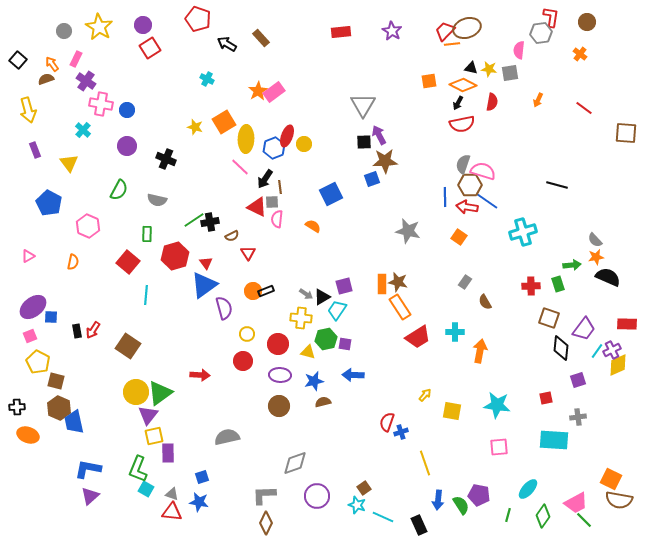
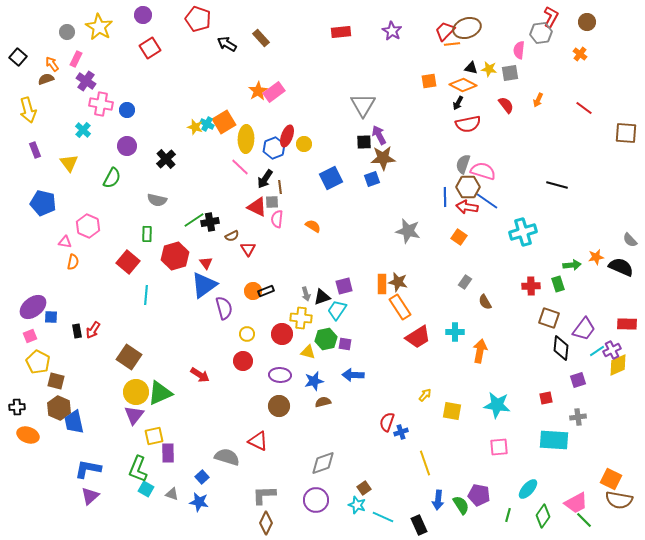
red L-shape at (551, 17): rotated 20 degrees clockwise
purple circle at (143, 25): moved 10 px up
gray circle at (64, 31): moved 3 px right, 1 px down
black square at (18, 60): moved 3 px up
cyan cross at (207, 79): moved 45 px down
red semicircle at (492, 102): moved 14 px right, 3 px down; rotated 48 degrees counterclockwise
red semicircle at (462, 124): moved 6 px right
black cross at (166, 159): rotated 24 degrees clockwise
brown star at (385, 161): moved 2 px left, 3 px up
brown hexagon at (470, 185): moved 2 px left, 2 px down
green semicircle at (119, 190): moved 7 px left, 12 px up
blue square at (331, 194): moved 16 px up
blue pentagon at (49, 203): moved 6 px left; rotated 15 degrees counterclockwise
gray semicircle at (595, 240): moved 35 px right
red triangle at (248, 253): moved 4 px up
pink triangle at (28, 256): moved 37 px right, 14 px up; rotated 40 degrees clockwise
black semicircle at (608, 277): moved 13 px right, 10 px up
gray arrow at (306, 294): rotated 40 degrees clockwise
black triangle at (322, 297): rotated 12 degrees clockwise
red circle at (278, 344): moved 4 px right, 10 px up
brown square at (128, 346): moved 1 px right, 11 px down
cyan line at (597, 351): rotated 21 degrees clockwise
red arrow at (200, 375): rotated 30 degrees clockwise
green triangle at (160, 393): rotated 12 degrees clockwise
purple triangle at (148, 415): moved 14 px left
gray semicircle at (227, 437): moved 20 px down; rotated 30 degrees clockwise
gray diamond at (295, 463): moved 28 px right
blue square at (202, 477): rotated 24 degrees counterclockwise
purple circle at (317, 496): moved 1 px left, 4 px down
red triangle at (172, 512): moved 86 px right, 71 px up; rotated 20 degrees clockwise
